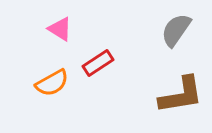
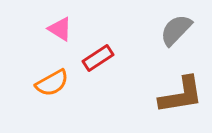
gray semicircle: rotated 9 degrees clockwise
red rectangle: moved 5 px up
